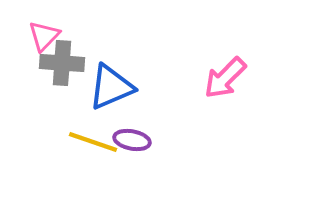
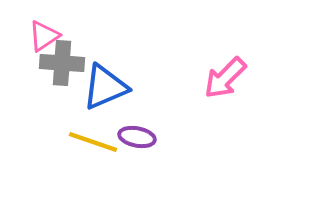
pink triangle: rotated 12 degrees clockwise
blue triangle: moved 6 px left
purple ellipse: moved 5 px right, 3 px up
